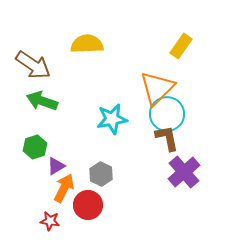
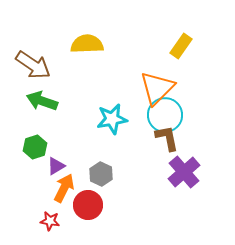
cyan circle: moved 2 px left, 1 px down
